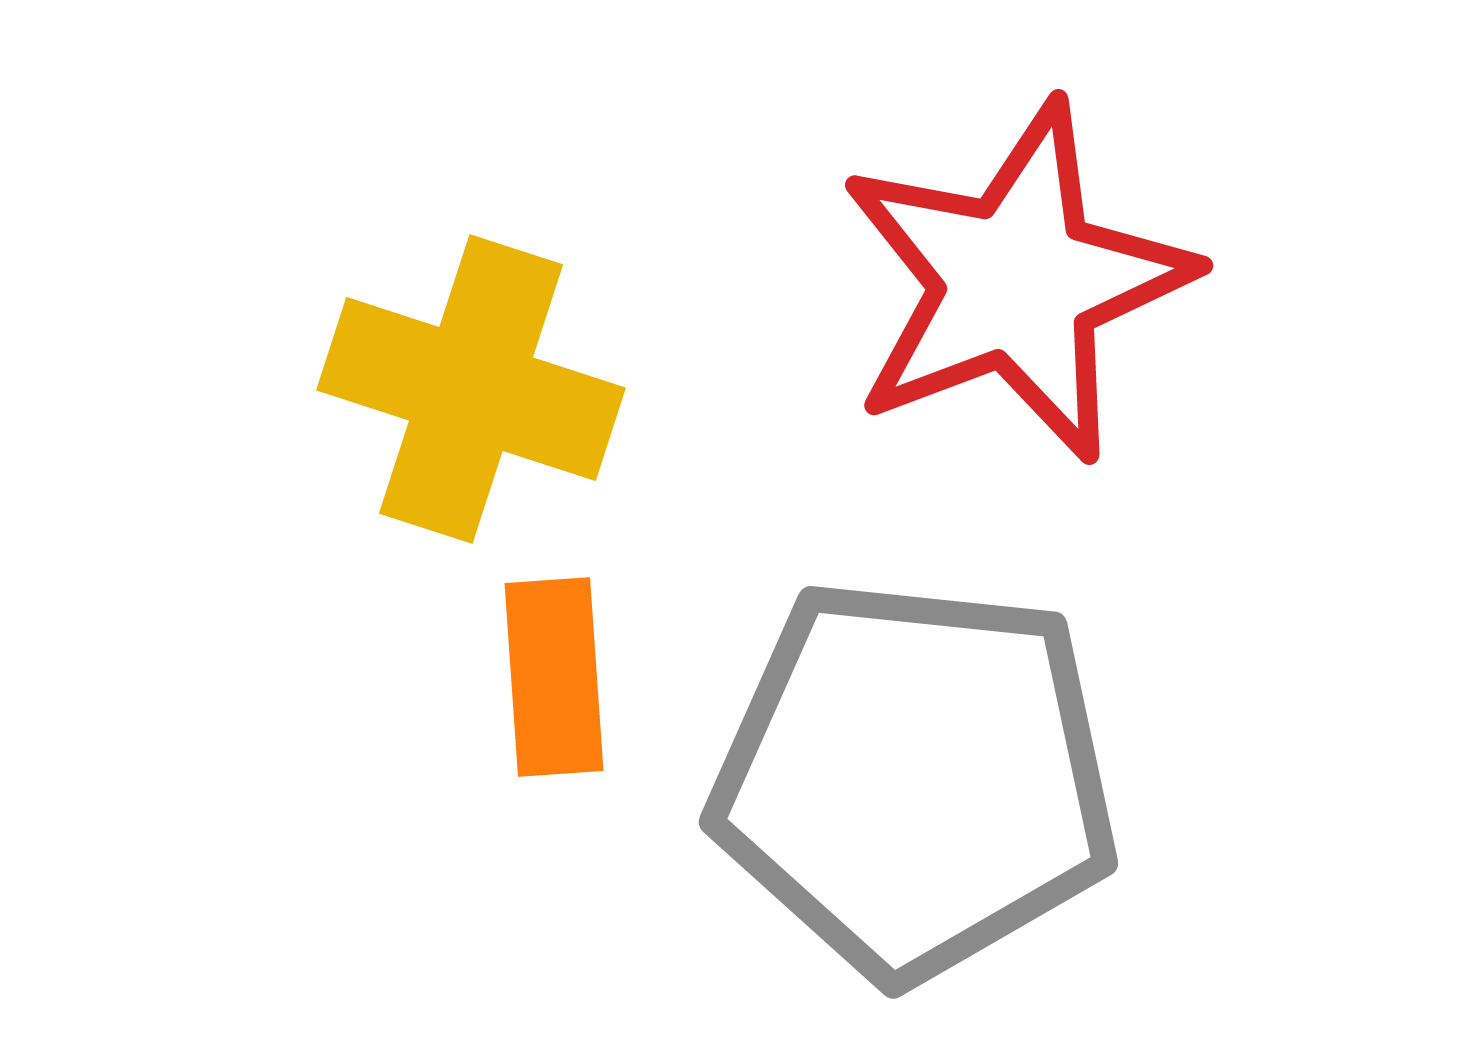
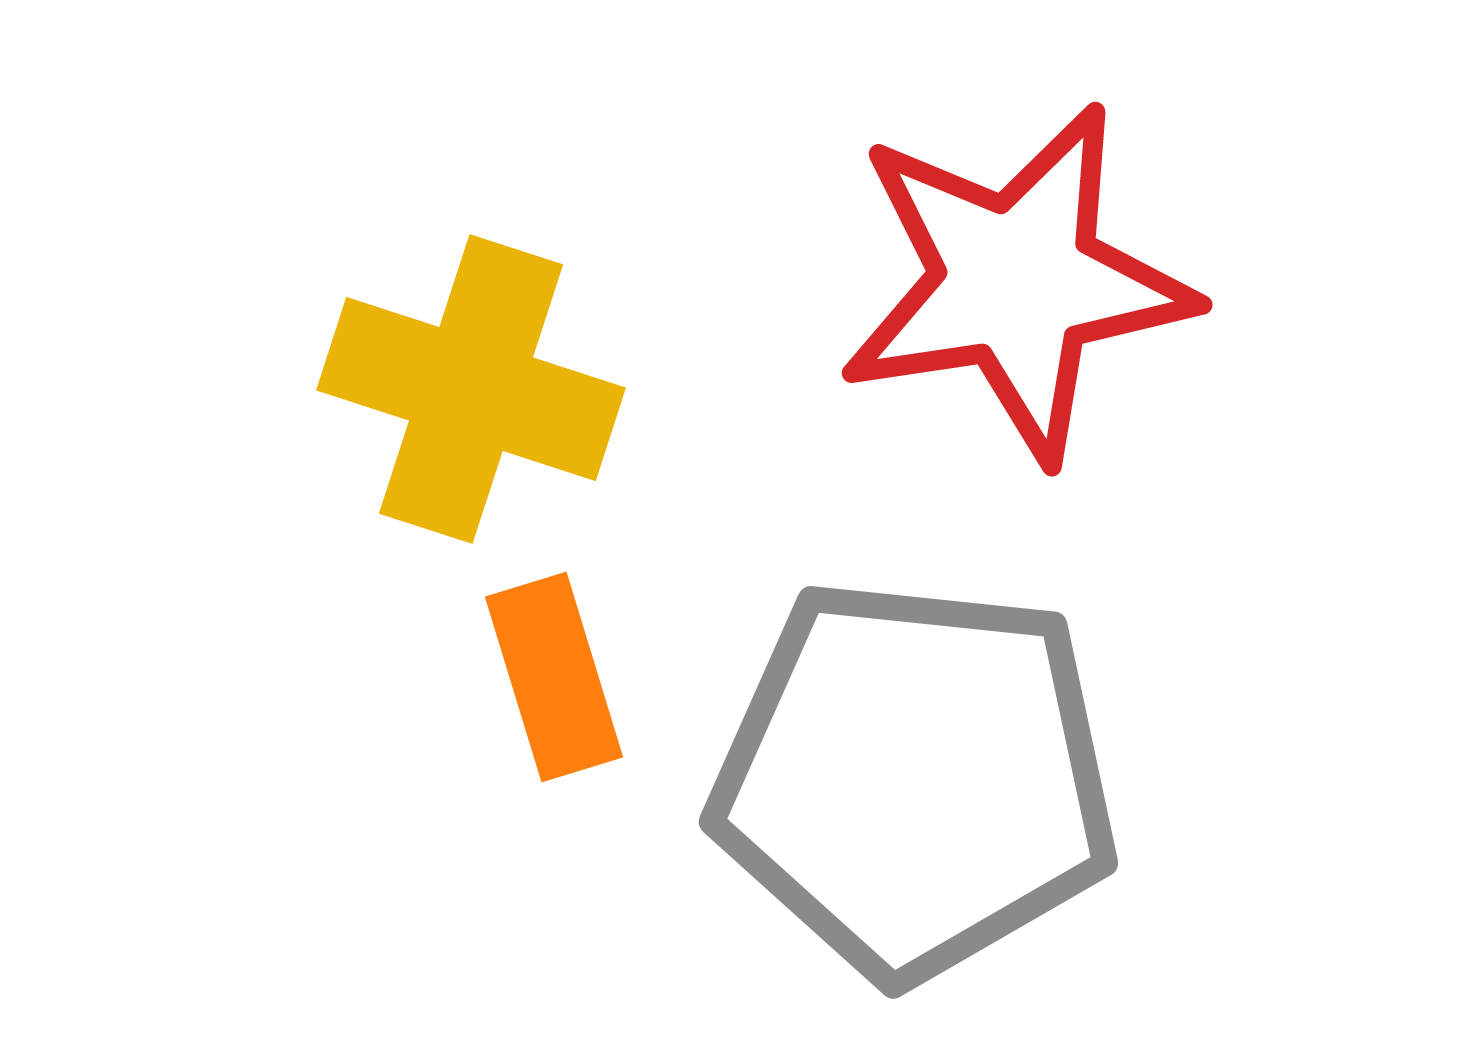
red star: rotated 12 degrees clockwise
orange rectangle: rotated 13 degrees counterclockwise
